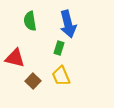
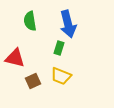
yellow trapezoid: rotated 45 degrees counterclockwise
brown square: rotated 21 degrees clockwise
